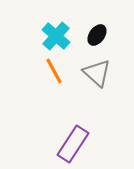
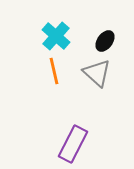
black ellipse: moved 8 px right, 6 px down
orange line: rotated 16 degrees clockwise
purple rectangle: rotated 6 degrees counterclockwise
